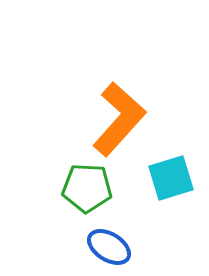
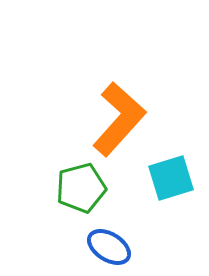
green pentagon: moved 6 px left; rotated 18 degrees counterclockwise
